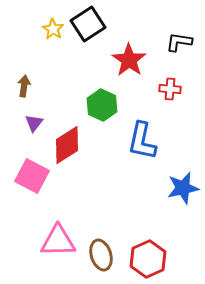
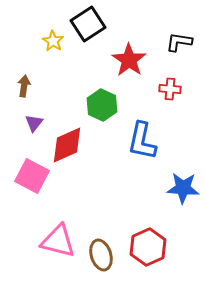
yellow star: moved 12 px down
red diamond: rotated 9 degrees clockwise
blue star: rotated 16 degrees clockwise
pink triangle: rotated 15 degrees clockwise
red hexagon: moved 12 px up
